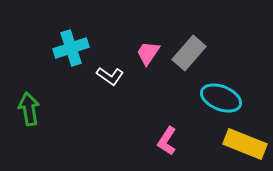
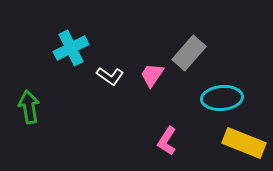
cyan cross: rotated 8 degrees counterclockwise
pink trapezoid: moved 4 px right, 22 px down
cyan ellipse: moved 1 px right; rotated 27 degrees counterclockwise
green arrow: moved 2 px up
yellow rectangle: moved 1 px left, 1 px up
